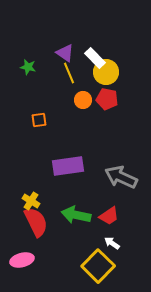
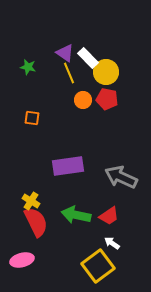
white rectangle: moved 7 px left
orange square: moved 7 px left, 2 px up; rotated 14 degrees clockwise
yellow square: rotated 8 degrees clockwise
